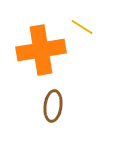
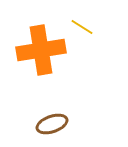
brown ellipse: moved 1 px left, 18 px down; rotated 64 degrees clockwise
